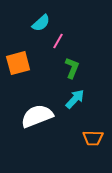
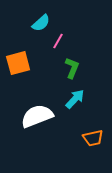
orange trapezoid: rotated 15 degrees counterclockwise
